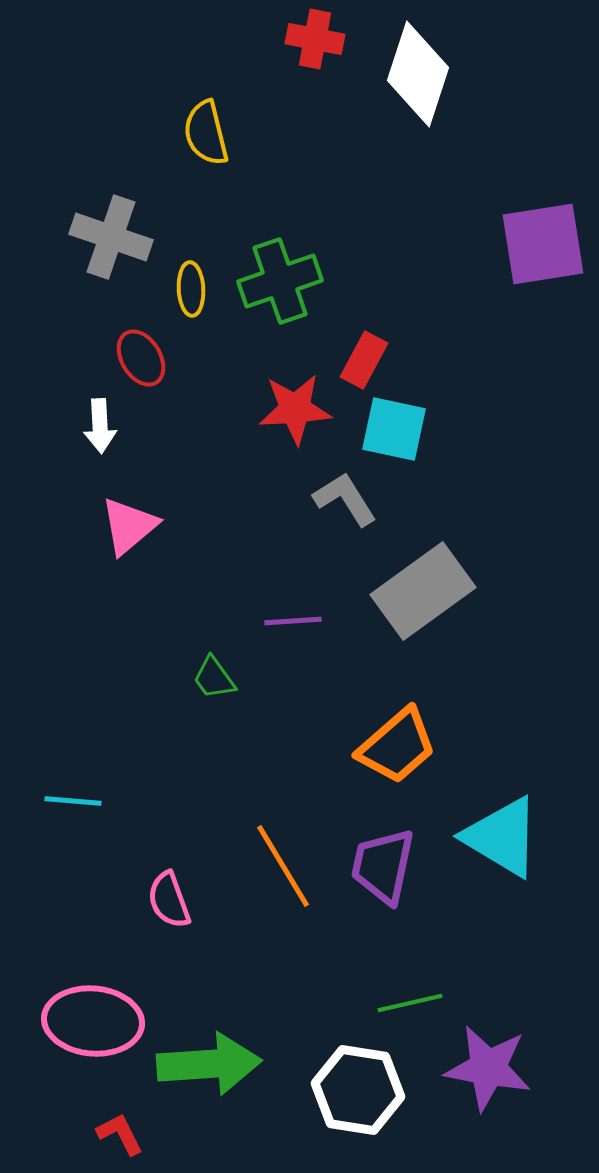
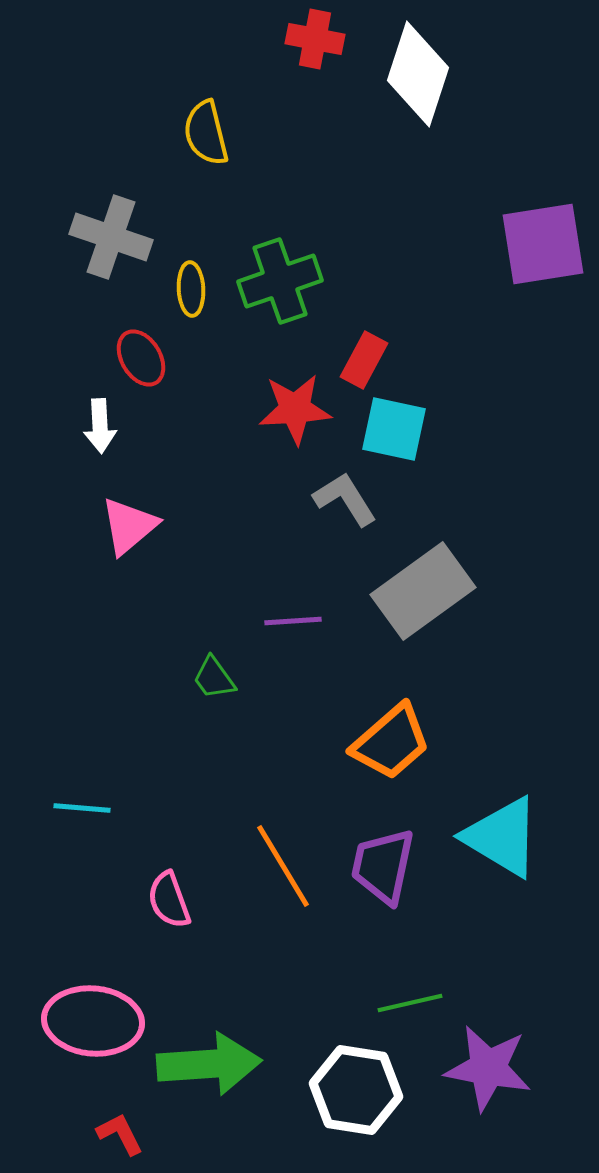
orange trapezoid: moved 6 px left, 4 px up
cyan line: moved 9 px right, 7 px down
white hexagon: moved 2 px left
